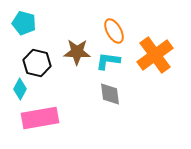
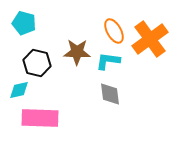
orange cross: moved 5 px left, 16 px up
cyan diamond: moved 1 px left, 1 px down; rotated 50 degrees clockwise
pink rectangle: rotated 12 degrees clockwise
